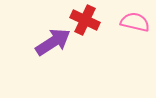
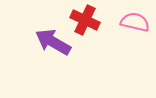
purple arrow: rotated 117 degrees counterclockwise
